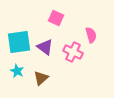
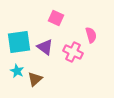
brown triangle: moved 6 px left, 1 px down
